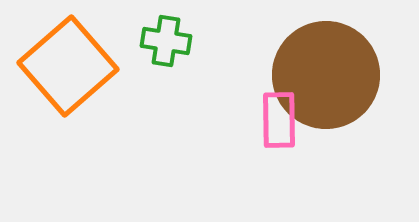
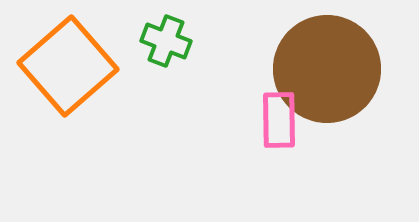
green cross: rotated 12 degrees clockwise
brown circle: moved 1 px right, 6 px up
